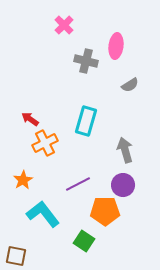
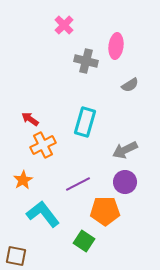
cyan rectangle: moved 1 px left, 1 px down
orange cross: moved 2 px left, 2 px down
gray arrow: rotated 100 degrees counterclockwise
purple circle: moved 2 px right, 3 px up
